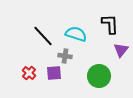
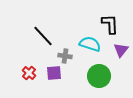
cyan semicircle: moved 14 px right, 10 px down
